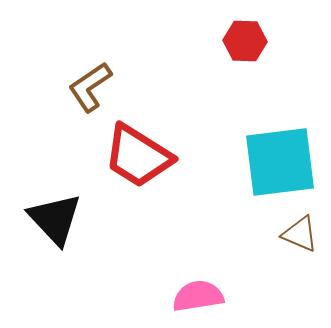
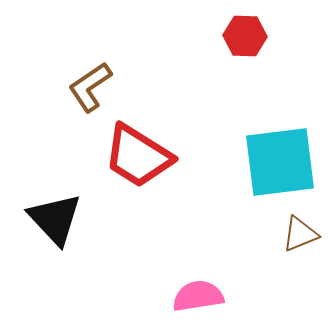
red hexagon: moved 5 px up
brown triangle: rotated 45 degrees counterclockwise
